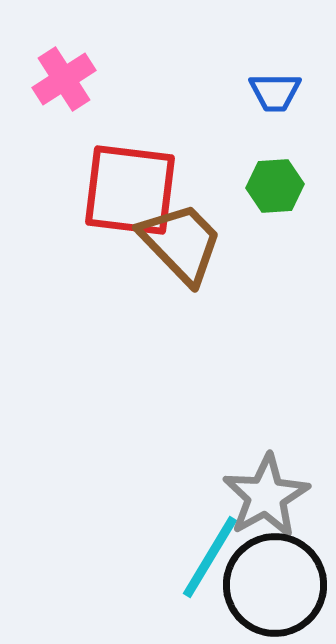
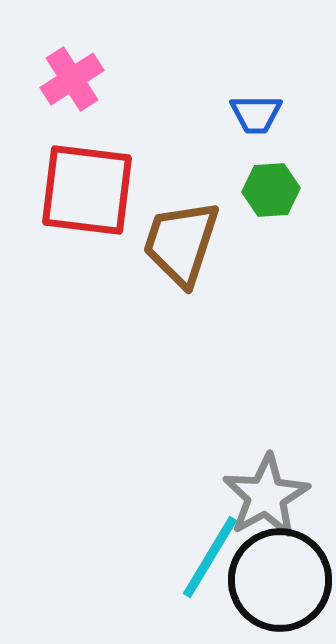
pink cross: moved 8 px right
blue trapezoid: moved 19 px left, 22 px down
green hexagon: moved 4 px left, 4 px down
red square: moved 43 px left
brown trapezoid: rotated 118 degrees counterclockwise
black circle: moved 5 px right, 5 px up
